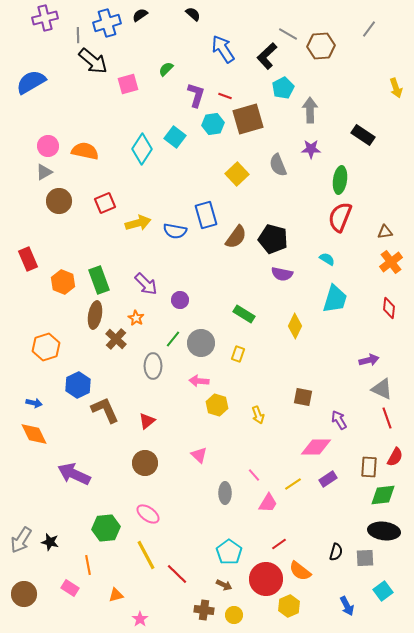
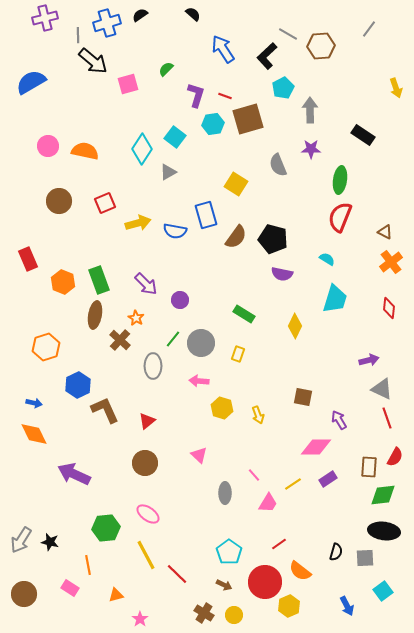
gray triangle at (44, 172): moved 124 px right
yellow square at (237, 174): moved 1 px left, 10 px down; rotated 15 degrees counterclockwise
brown triangle at (385, 232): rotated 35 degrees clockwise
brown cross at (116, 339): moved 4 px right, 1 px down
yellow hexagon at (217, 405): moved 5 px right, 3 px down
red circle at (266, 579): moved 1 px left, 3 px down
brown cross at (204, 610): moved 3 px down; rotated 24 degrees clockwise
